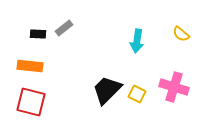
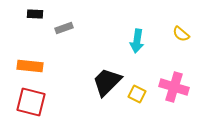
gray rectangle: rotated 18 degrees clockwise
black rectangle: moved 3 px left, 20 px up
black trapezoid: moved 8 px up
